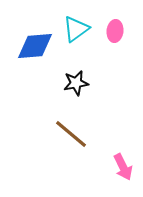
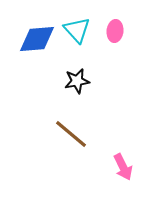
cyan triangle: moved 1 px right, 1 px down; rotated 36 degrees counterclockwise
blue diamond: moved 2 px right, 7 px up
black star: moved 1 px right, 2 px up
